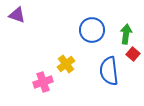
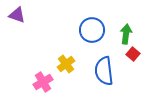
blue semicircle: moved 5 px left
pink cross: rotated 12 degrees counterclockwise
